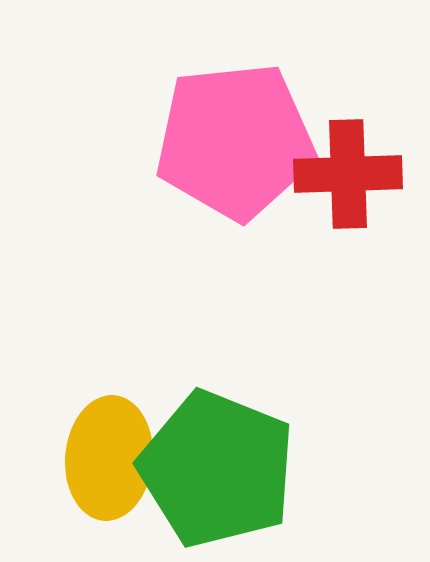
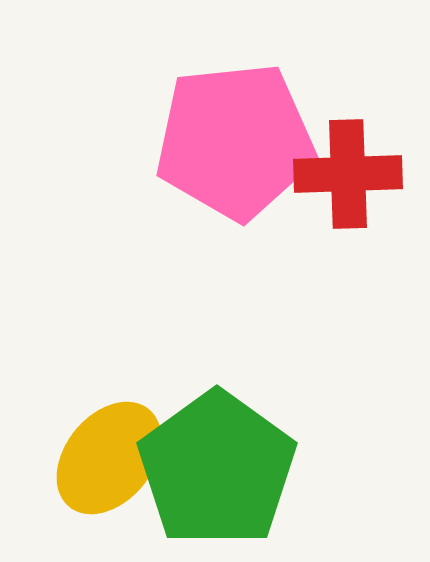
yellow ellipse: rotated 34 degrees clockwise
green pentagon: rotated 14 degrees clockwise
